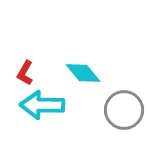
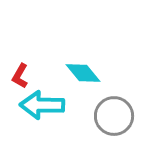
red L-shape: moved 5 px left, 3 px down
gray circle: moved 10 px left, 6 px down
